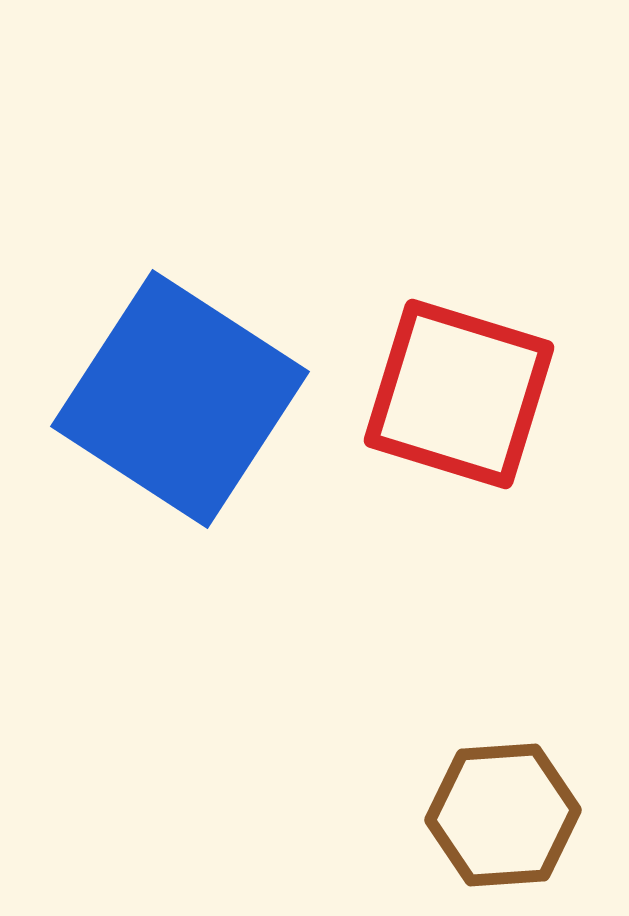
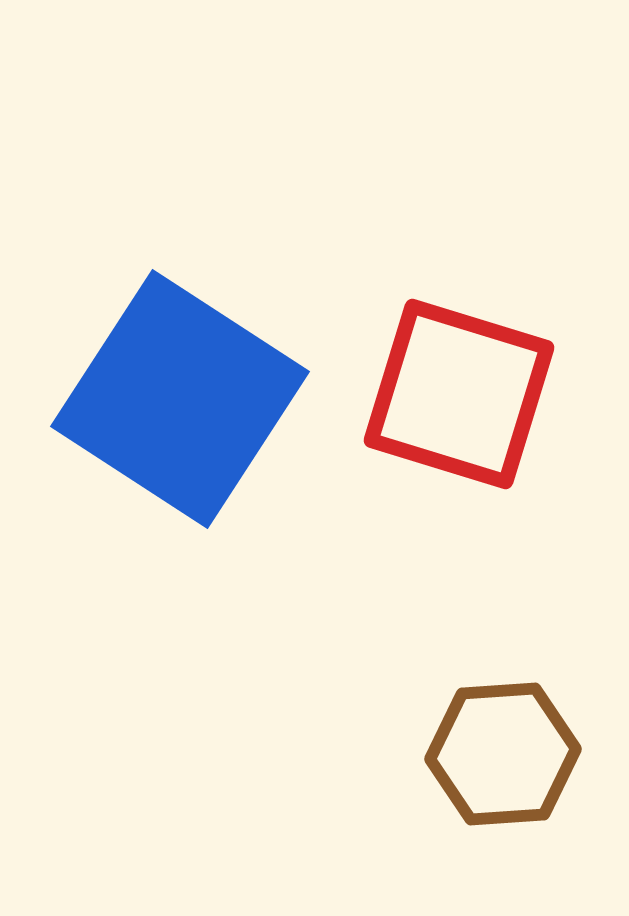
brown hexagon: moved 61 px up
